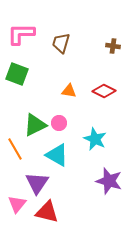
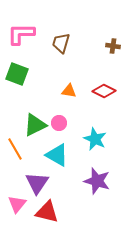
purple star: moved 12 px left
